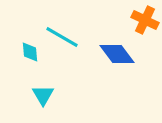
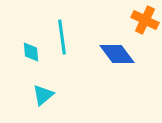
cyan line: rotated 52 degrees clockwise
cyan diamond: moved 1 px right
cyan triangle: rotated 20 degrees clockwise
